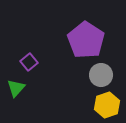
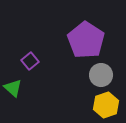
purple square: moved 1 px right, 1 px up
green triangle: moved 3 px left; rotated 30 degrees counterclockwise
yellow hexagon: moved 1 px left
